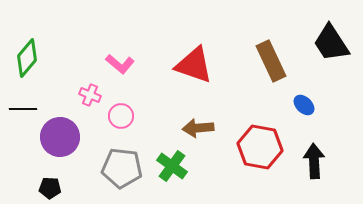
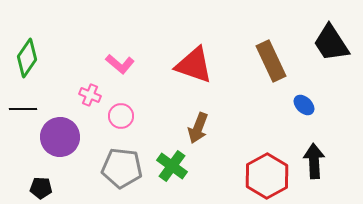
green diamond: rotated 6 degrees counterclockwise
brown arrow: rotated 64 degrees counterclockwise
red hexagon: moved 7 px right, 29 px down; rotated 21 degrees clockwise
black pentagon: moved 9 px left
